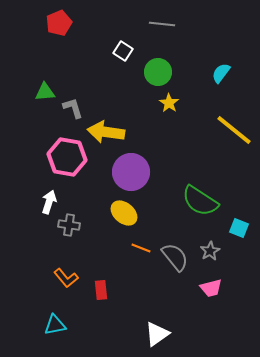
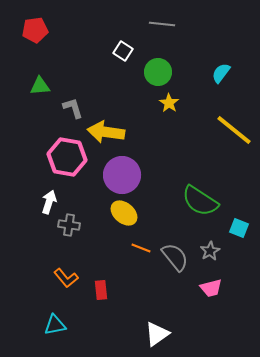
red pentagon: moved 24 px left, 7 px down; rotated 15 degrees clockwise
green triangle: moved 5 px left, 6 px up
purple circle: moved 9 px left, 3 px down
